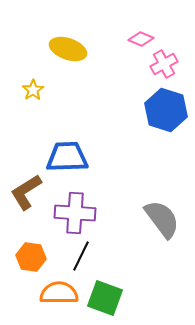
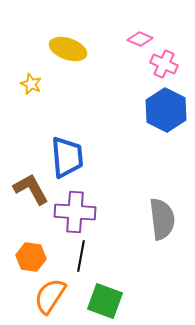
pink diamond: moved 1 px left
pink cross: rotated 36 degrees counterclockwise
yellow star: moved 2 px left, 6 px up; rotated 15 degrees counterclockwise
blue hexagon: rotated 9 degrees clockwise
blue trapezoid: rotated 87 degrees clockwise
brown L-shape: moved 5 px right, 3 px up; rotated 93 degrees clockwise
purple cross: moved 1 px up
gray semicircle: rotated 30 degrees clockwise
black line: rotated 16 degrees counterclockwise
orange semicircle: moved 9 px left, 3 px down; rotated 57 degrees counterclockwise
green square: moved 3 px down
